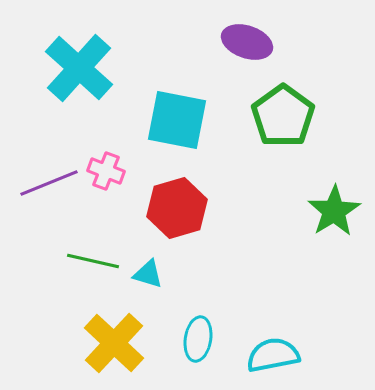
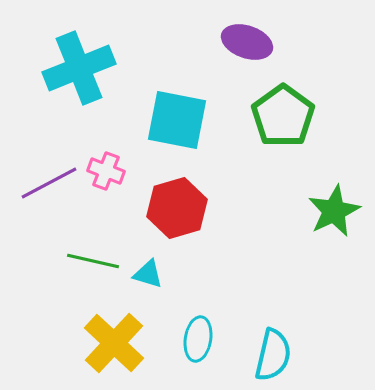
cyan cross: rotated 26 degrees clockwise
purple line: rotated 6 degrees counterclockwise
green star: rotated 6 degrees clockwise
cyan semicircle: rotated 114 degrees clockwise
